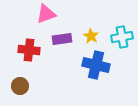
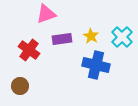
cyan cross: rotated 35 degrees counterclockwise
red cross: rotated 30 degrees clockwise
